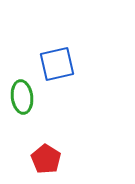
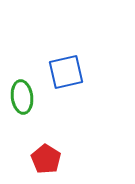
blue square: moved 9 px right, 8 px down
